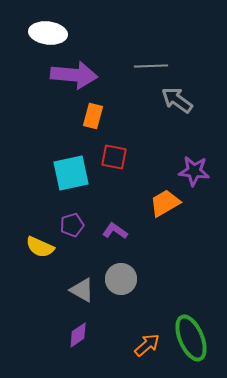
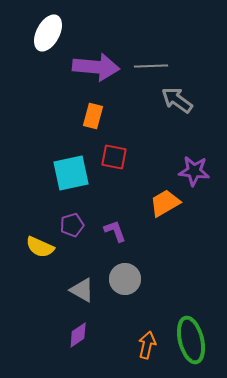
white ellipse: rotated 69 degrees counterclockwise
purple arrow: moved 22 px right, 8 px up
purple L-shape: rotated 35 degrees clockwise
gray circle: moved 4 px right
green ellipse: moved 2 px down; rotated 9 degrees clockwise
orange arrow: rotated 36 degrees counterclockwise
